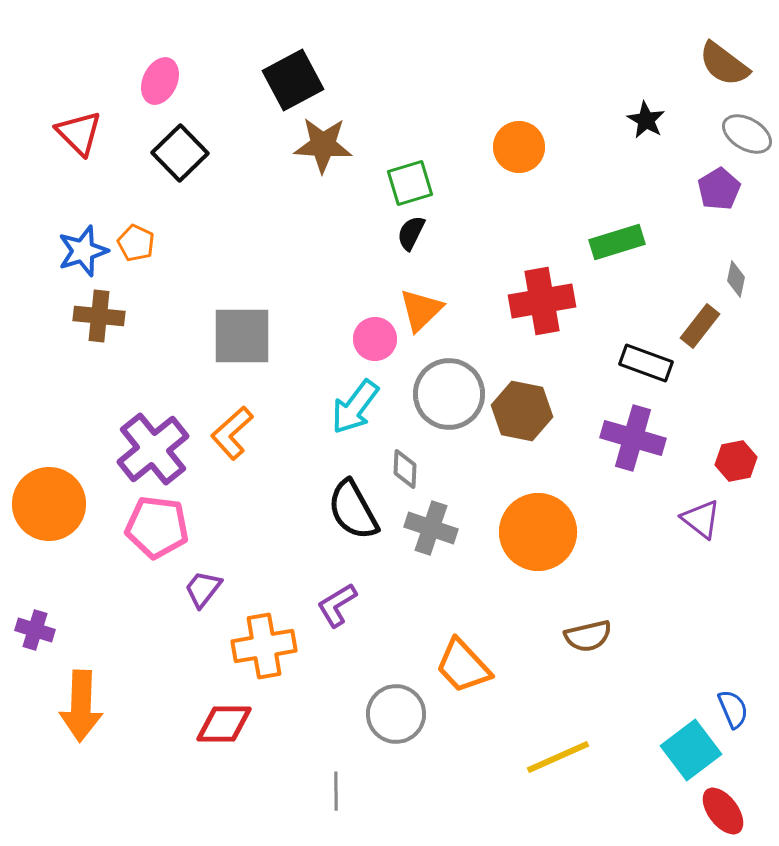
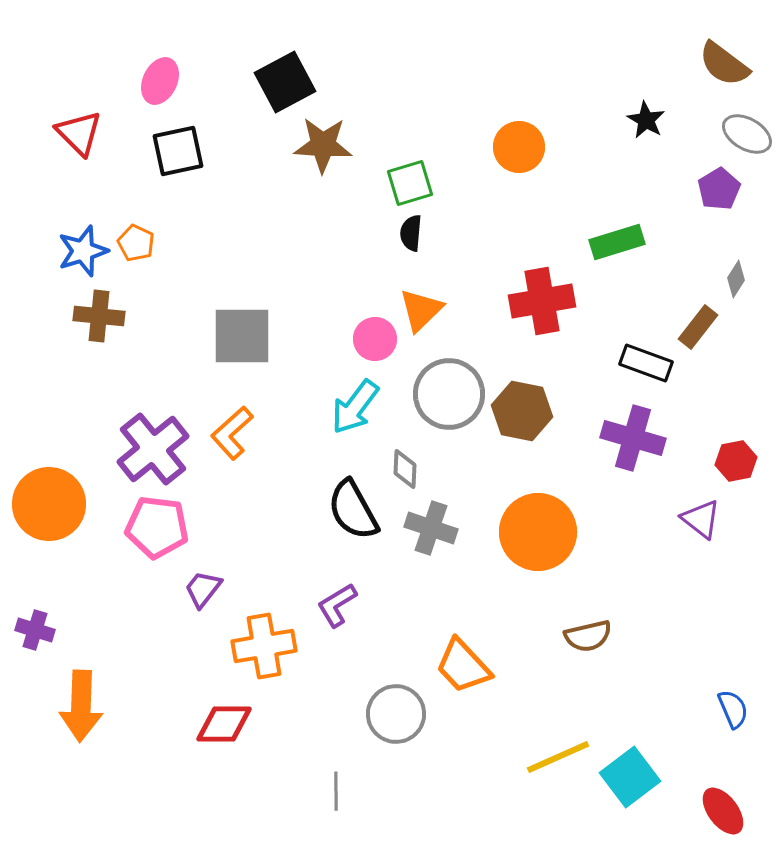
black square at (293, 80): moved 8 px left, 2 px down
black square at (180, 153): moved 2 px left, 2 px up; rotated 32 degrees clockwise
black semicircle at (411, 233): rotated 21 degrees counterclockwise
gray diamond at (736, 279): rotated 21 degrees clockwise
brown rectangle at (700, 326): moved 2 px left, 1 px down
cyan square at (691, 750): moved 61 px left, 27 px down
